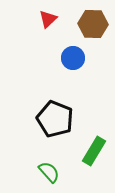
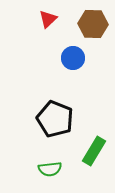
green semicircle: moved 1 px right, 3 px up; rotated 125 degrees clockwise
